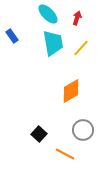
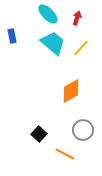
blue rectangle: rotated 24 degrees clockwise
cyan trapezoid: rotated 40 degrees counterclockwise
